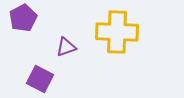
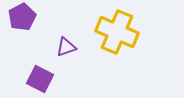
purple pentagon: moved 1 px left, 1 px up
yellow cross: rotated 21 degrees clockwise
